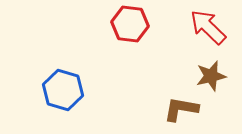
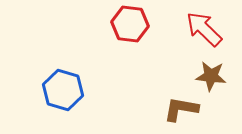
red arrow: moved 4 px left, 2 px down
brown star: rotated 20 degrees clockwise
